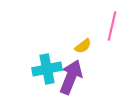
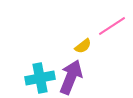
pink line: rotated 44 degrees clockwise
cyan cross: moved 7 px left, 9 px down
